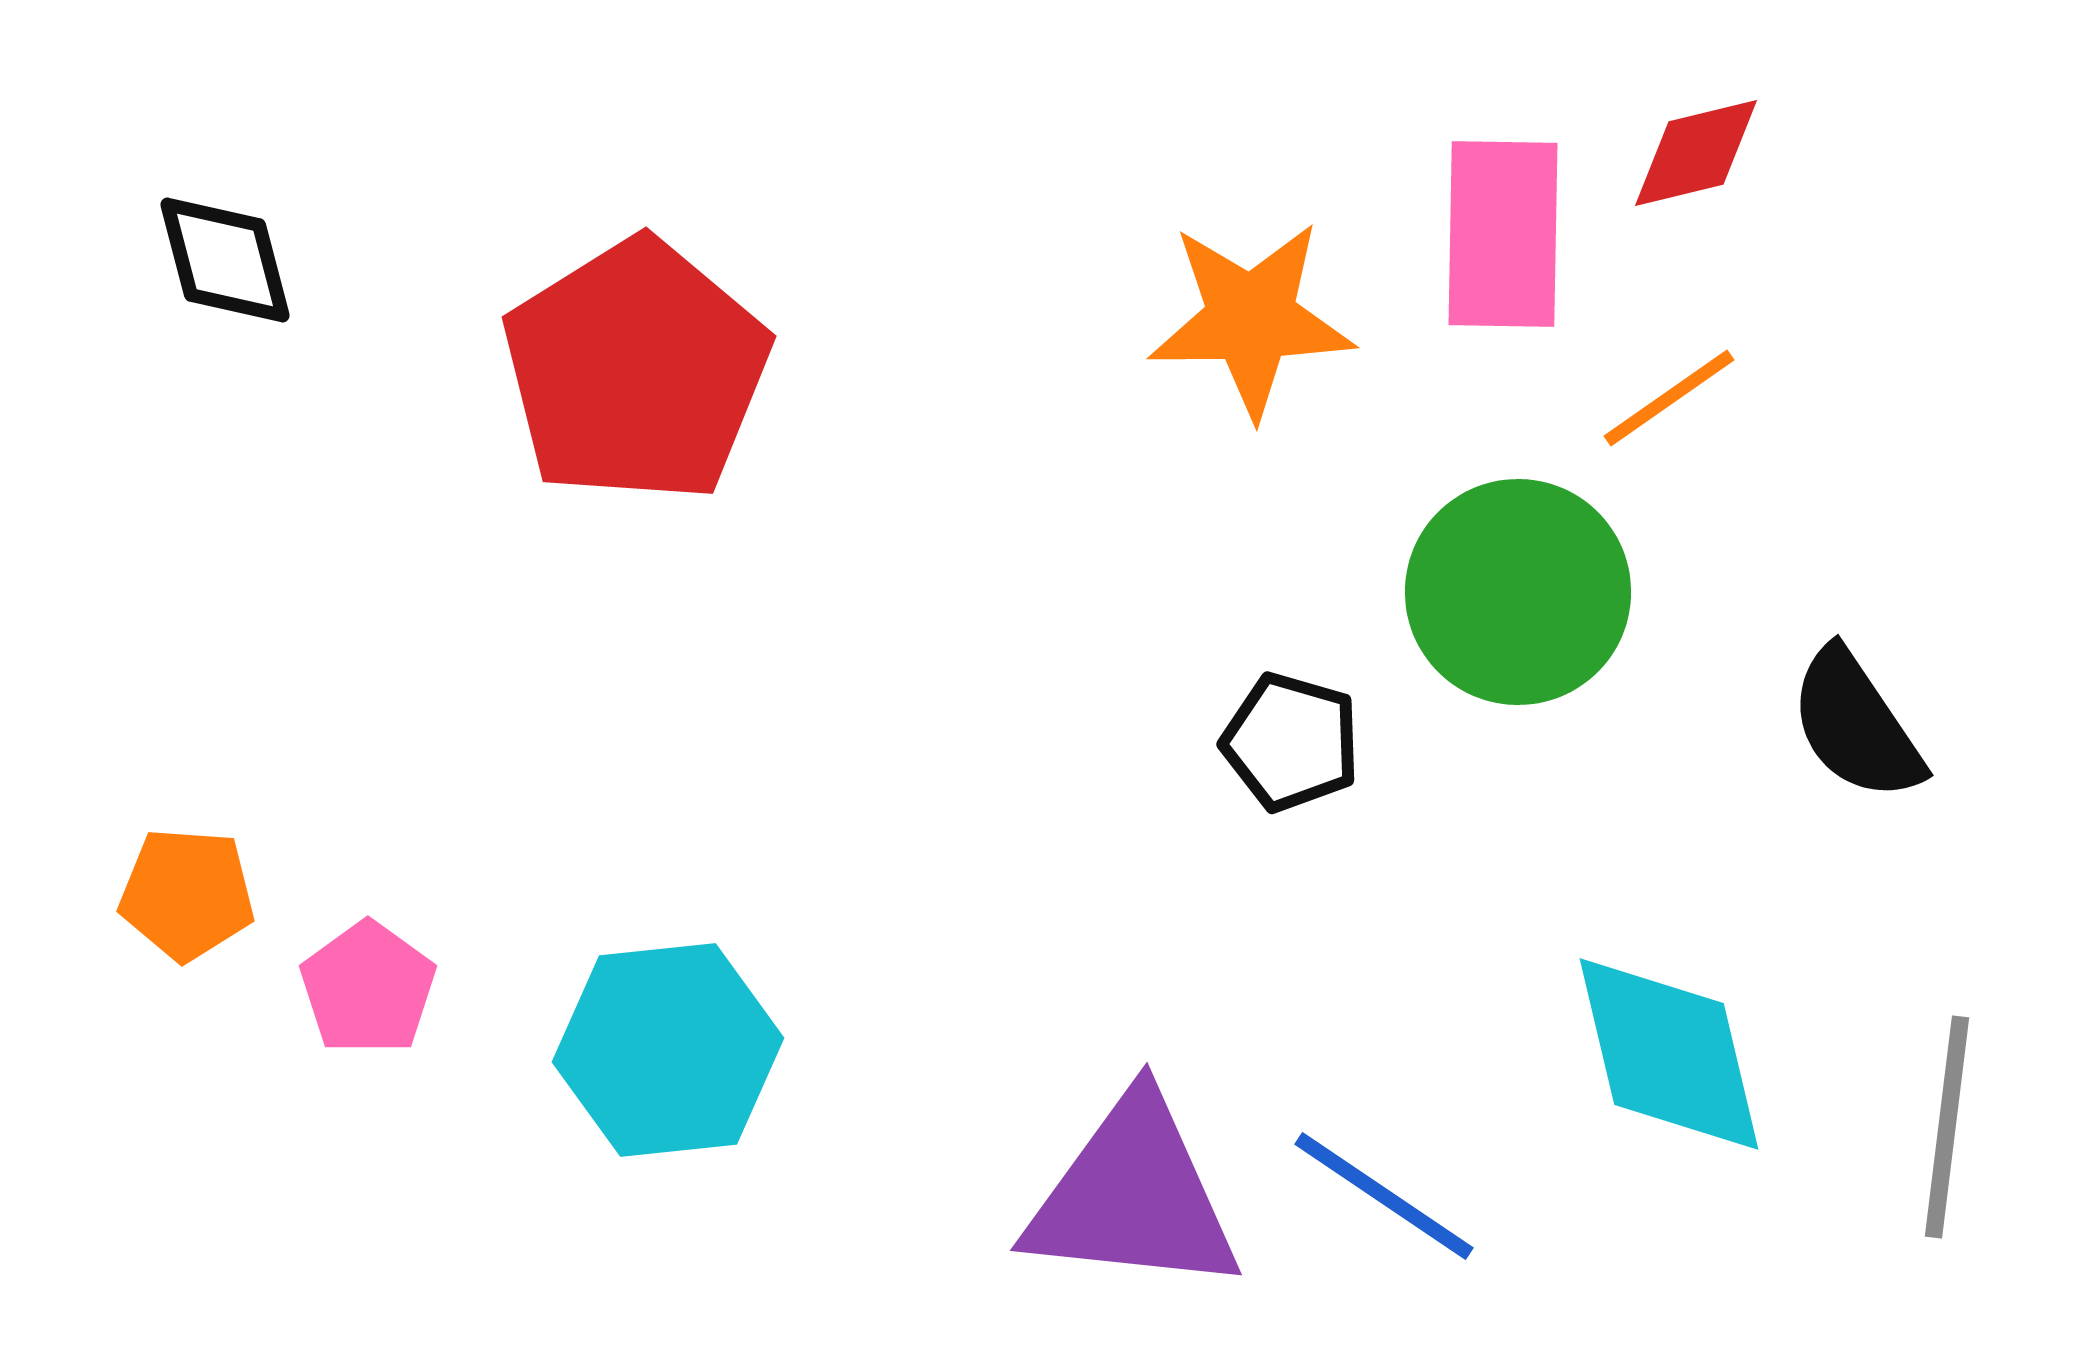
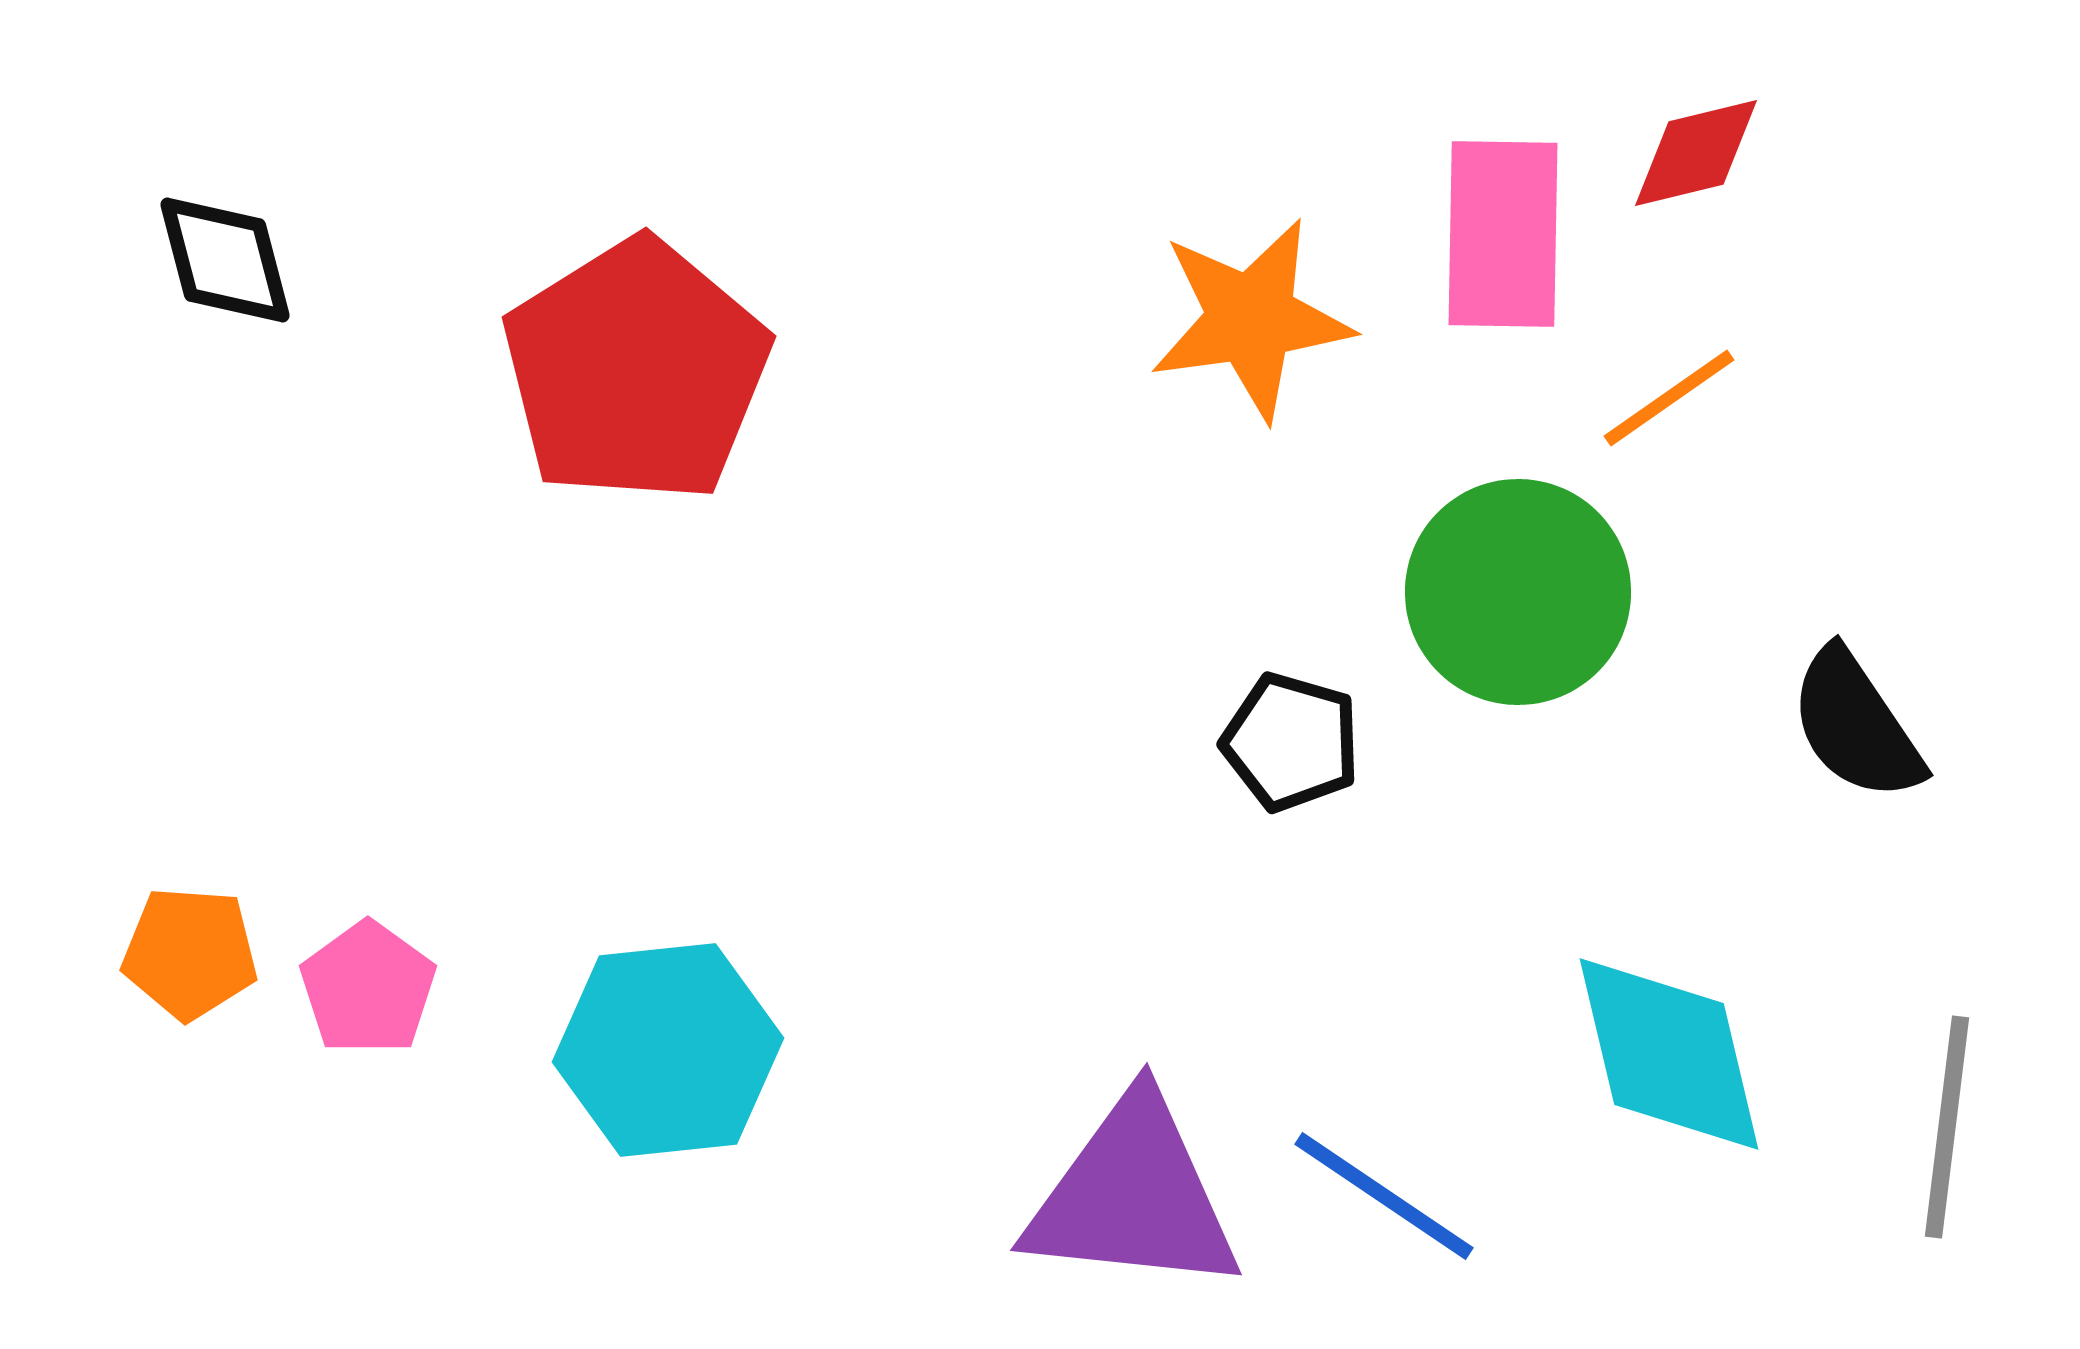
orange star: rotated 7 degrees counterclockwise
orange pentagon: moved 3 px right, 59 px down
